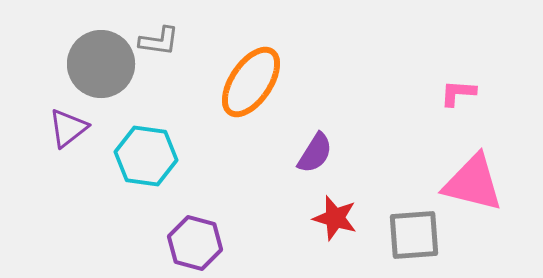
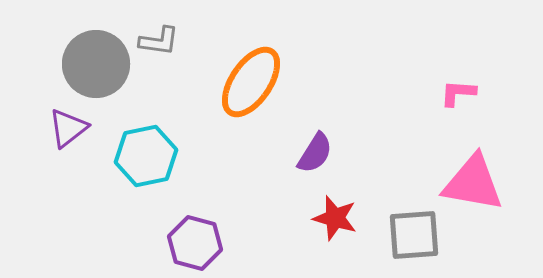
gray circle: moved 5 px left
cyan hexagon: rotated 20 degrees counterclockwise
pink triangle: rotated 4 degrees counterclockwise
